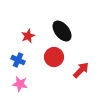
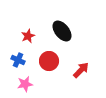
red circle: moved 5 px left, 4 px down
pink star: moved 5 px right; rotated 21 degrees counterclockwise
